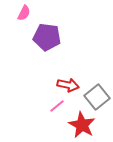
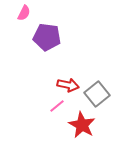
gray square: moved 3 px up
